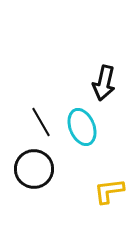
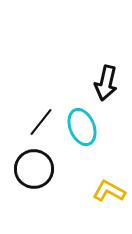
black arrow: moved 2 px right
black line: rotated 68 degrees clockwise
yellow L-shape: rotated 36 degrees clockwise
